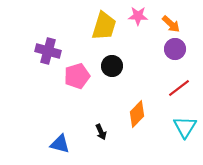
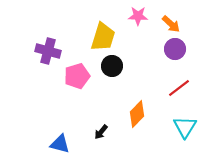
yellow trapezoid: moved 1 px left, 11 px down
black arrow: rotated 63 degrees clockwise
